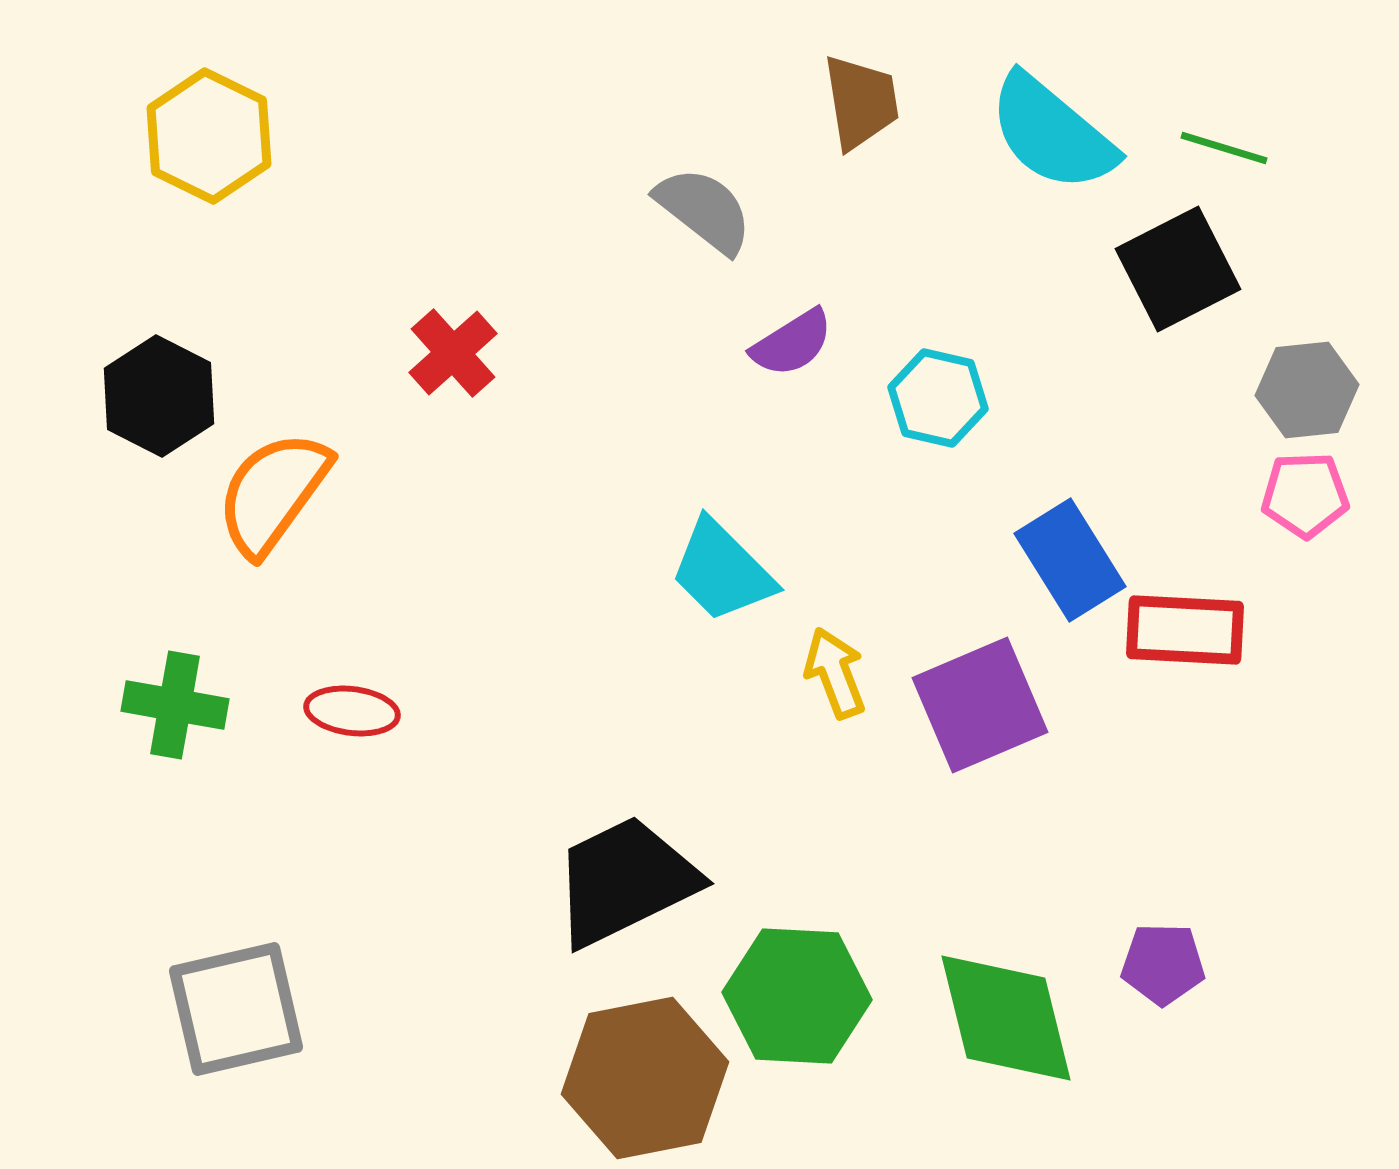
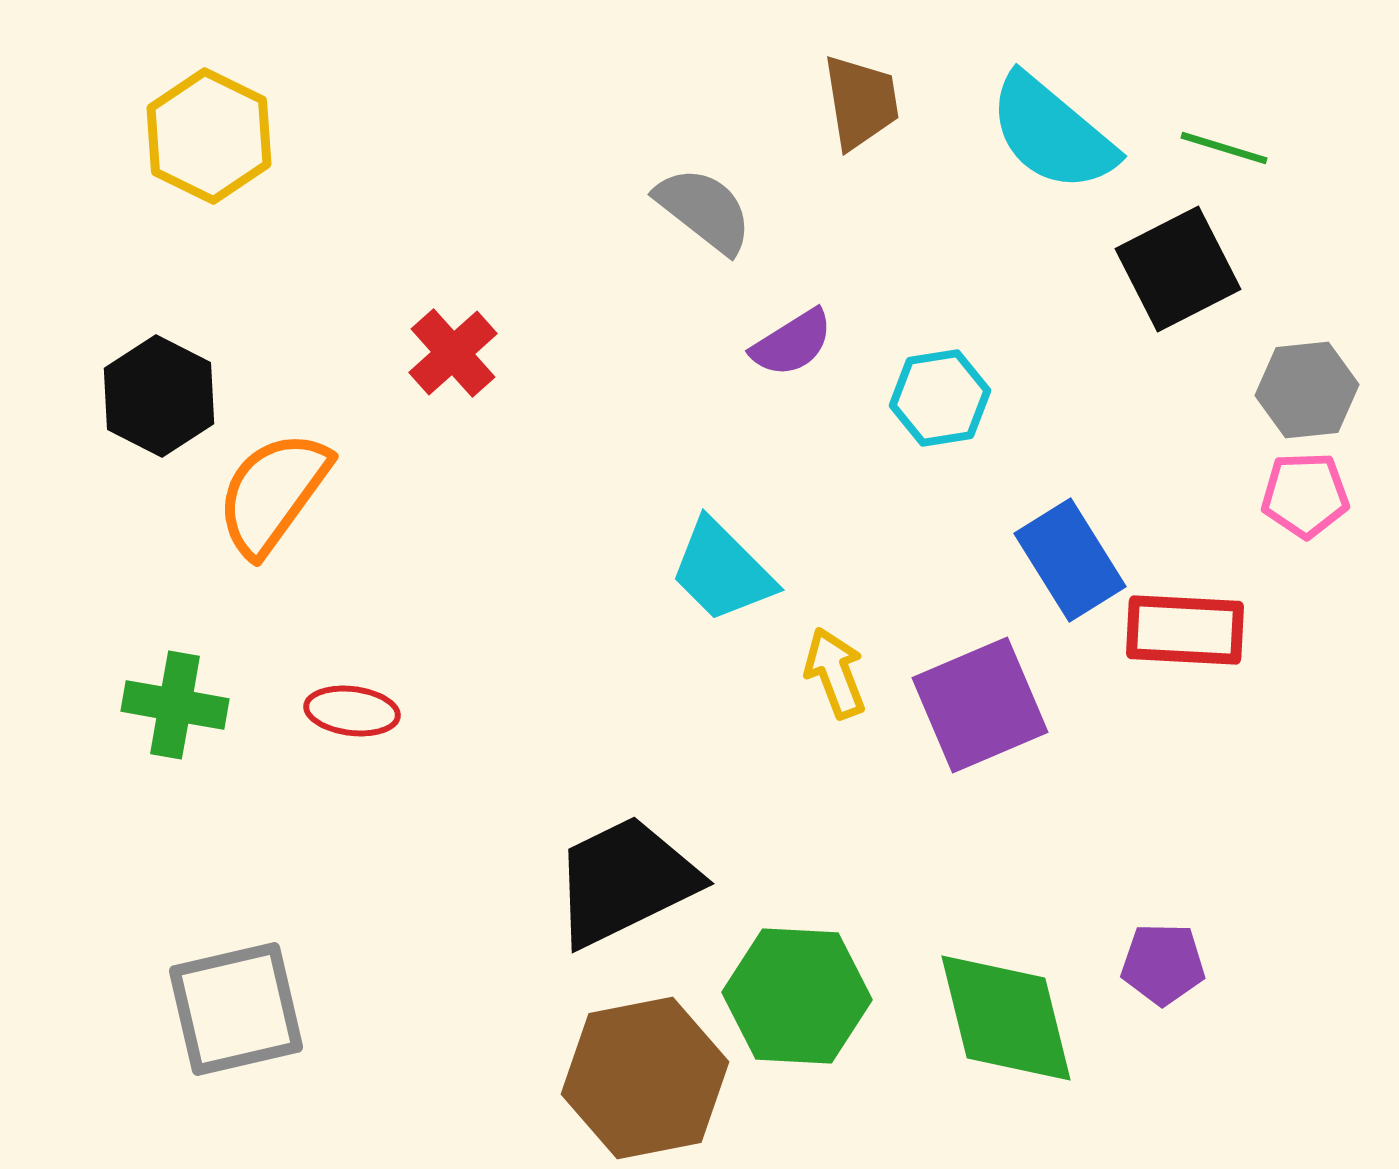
cyan hexagon: moved 2 px right; rotated 22 degrees counterclockwise
